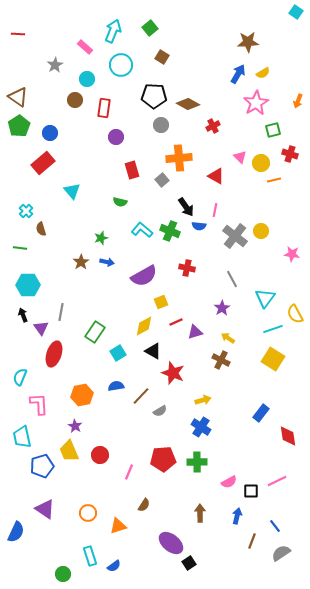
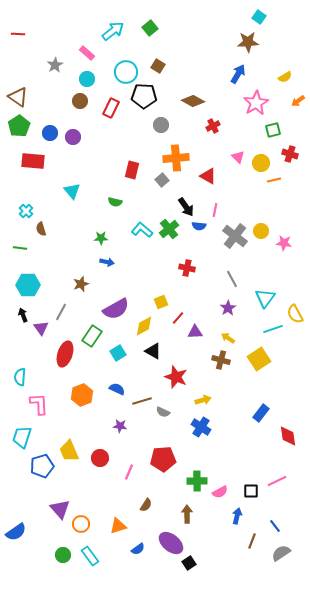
cyan square at (296, 12): moved 37 px left, 5 px down
cyan arrow at (113, 31): rotated 30 degrees clockwise
pink rectangle at (85, 47): moved 2 px right, 6 px down
brown square at (162, 57): moved 4 px left, 9 px down
cyan circle at (121, 65): moved 5 px right, 7 px down
yellow semicircle at (263, 73): moved 22 px right, 4 px down
black pentagon at (154, 96): moved 10 px left
brown circle at (75, 100): moved 5 px right, 1 px down
orange arrow at (298, 101): rotated 32 degrees clockwise
brown diamond at (188, 104): moved 5 px right, 3 px up
red rectangle at (104, 108): moved 7 px right; rotated 18 degrees clockwise
purple circle at (116, 137): moved 43 px left
pink triangle at (240, 157): moved 2 px left
orange cross at (179, 158): moved 3 px left
red rectangle at (43, 163): moved 10 px left, 2 px up; rotated 45 degrees clockwise
red rectangle at (132, 170): rotated 30 degrees clockwise
red triangle at (216, 176): moved 8 px left
green semicircle at (120, 202): moved 5 px left
green cross at (170, 231): moved 1 px left, 2 px up; rotated 30 degrees clockwise
green star at (101, 238): rotated 16 degrees clockwise
pink star at (292, 254): moved 8 px left, 11 px up
brown star at (81, 262): moved 22 px down; rotated 14 degrees clockwise
purple semicircle at (144, 276): moved 28 px left, 33 px down
purple star at (222, 308): moved 6 px right
gray line at (61, 312): rotated 18 degrees clockwise
red line at (176, 322): moved 2 px right, 4 px up; rotated 24 degrees counterclockwise
green rectangle at (95, 332): moved 3 px left, 4 px down
purple triangle at (195, 332): rotated 14 degrees clockwise
red ellipse at (54, 354): moved 11 px right
yellow square at (273, 359): moved 14 px left; rotated 25 degrees clockwise
brown cross at (221, 360): rotated 12 degrees counterclockwise
red star at (173, 373): moved 3 px right, 4 px down
cyan semicircle at (20, 377): rotated 18 degrees counterclockwise
blue semicircle at (116, 386): moved 1 px right, 3 px down; rotated 35 degrees clockwise
orange hexagon at (82, 395): rotated 10 degrees counterclockwise
brown line at (141, 396): moved 1 px right, 5 px down; rotated 30 degrees clockwise
gray semicircle at (160, 411): moved 3 px right, 1 px down; rotated 56 degrees clockwise
purple star at (75, 426): moved 45 px right; rotated 24 degrees counterclockwise
cyan trapezoid at (22, 437): rotated 30 degrees clockwise
red circle at (100, 455): moved 3 px down
green cross at (197, 462): moved 19 px down
pink semicircle at (229, 482): moved 9 px left, 10 px down
brown semicircle at (144, 505): moved 2 px right
purple triangle at (45, 509): moved 15 px right; rotated 15 degrees clockwise
orange circle at (88, 513): moved 7 px left, 11 px down
brown arrow at (200, 513): moved 13 px left, 1 px down
blue semicircle at (16, 532): rotated 30 degrees clockwise
cyan rectangle at (90, 556): rotated 18 degrees counterclockwise
blue semicircle at (114, 566): moved 24 px right, 17 px up
green circle at (63, 574): moved 19 px up
